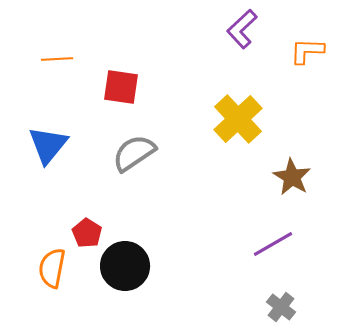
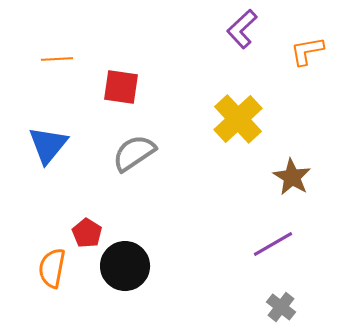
orange L-shape: rotated 12 degrees counterclockwise
